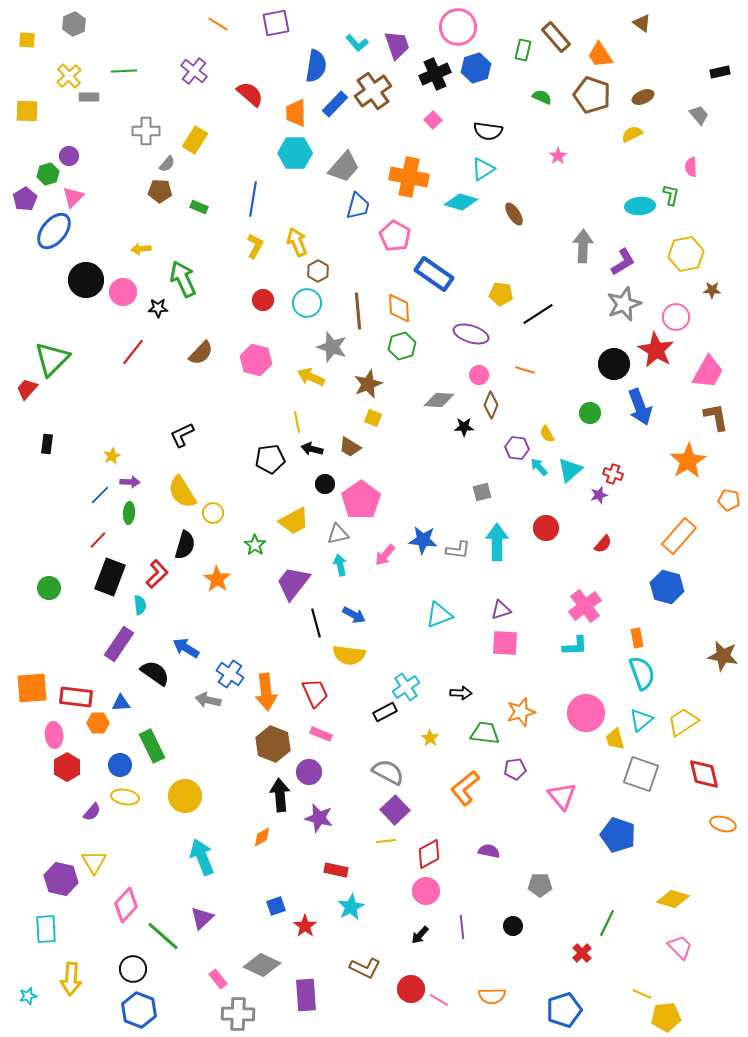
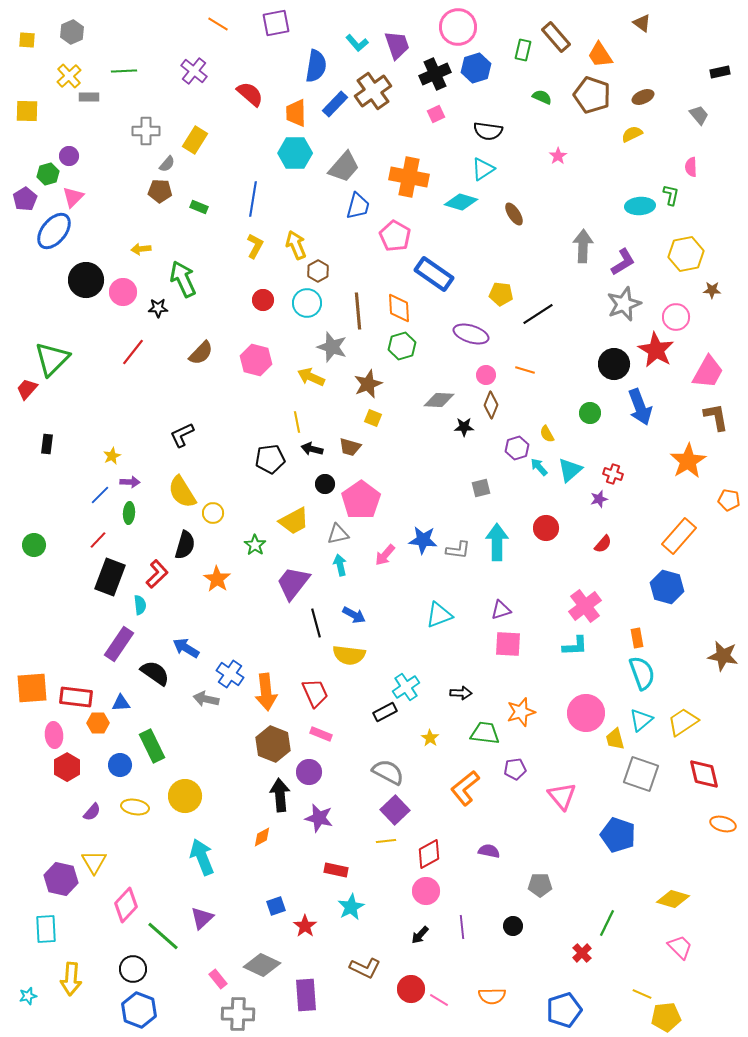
gray hexagon at (74, 24): moved 2 px left, 8 px down
pink square at (433, 120): moved 3 px right, 6 px up; rotated 18 degrees clockwise
yellow arrow at (297, 242): moved 1 px left, 3 px down
pink circle at (479, 375): moved 7 px right
brown trapezoid at (350, 447): rotated 15 degrees counterclockwise
purple hexagon at (517, 448): rotated 25 degrees counterclockwise
gray square at (482, 492): moved 1 px left, 4 px up
purple star at (599, 495): moved 4 px down
green circle at (49, 588): moved 15 px left, 43 px up
pink square at (505, 643): moved 3 px right, 1 px down
gray arrow at (208, 700): moved 2 px left, 1 px up
yellow ellipse at (125, 797): moved 10 px right, 10 px down
